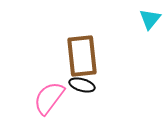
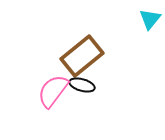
brown rectangle: rotated 57 degrees clockwise
pink semicircle: moved 4 px right, 7 px up
